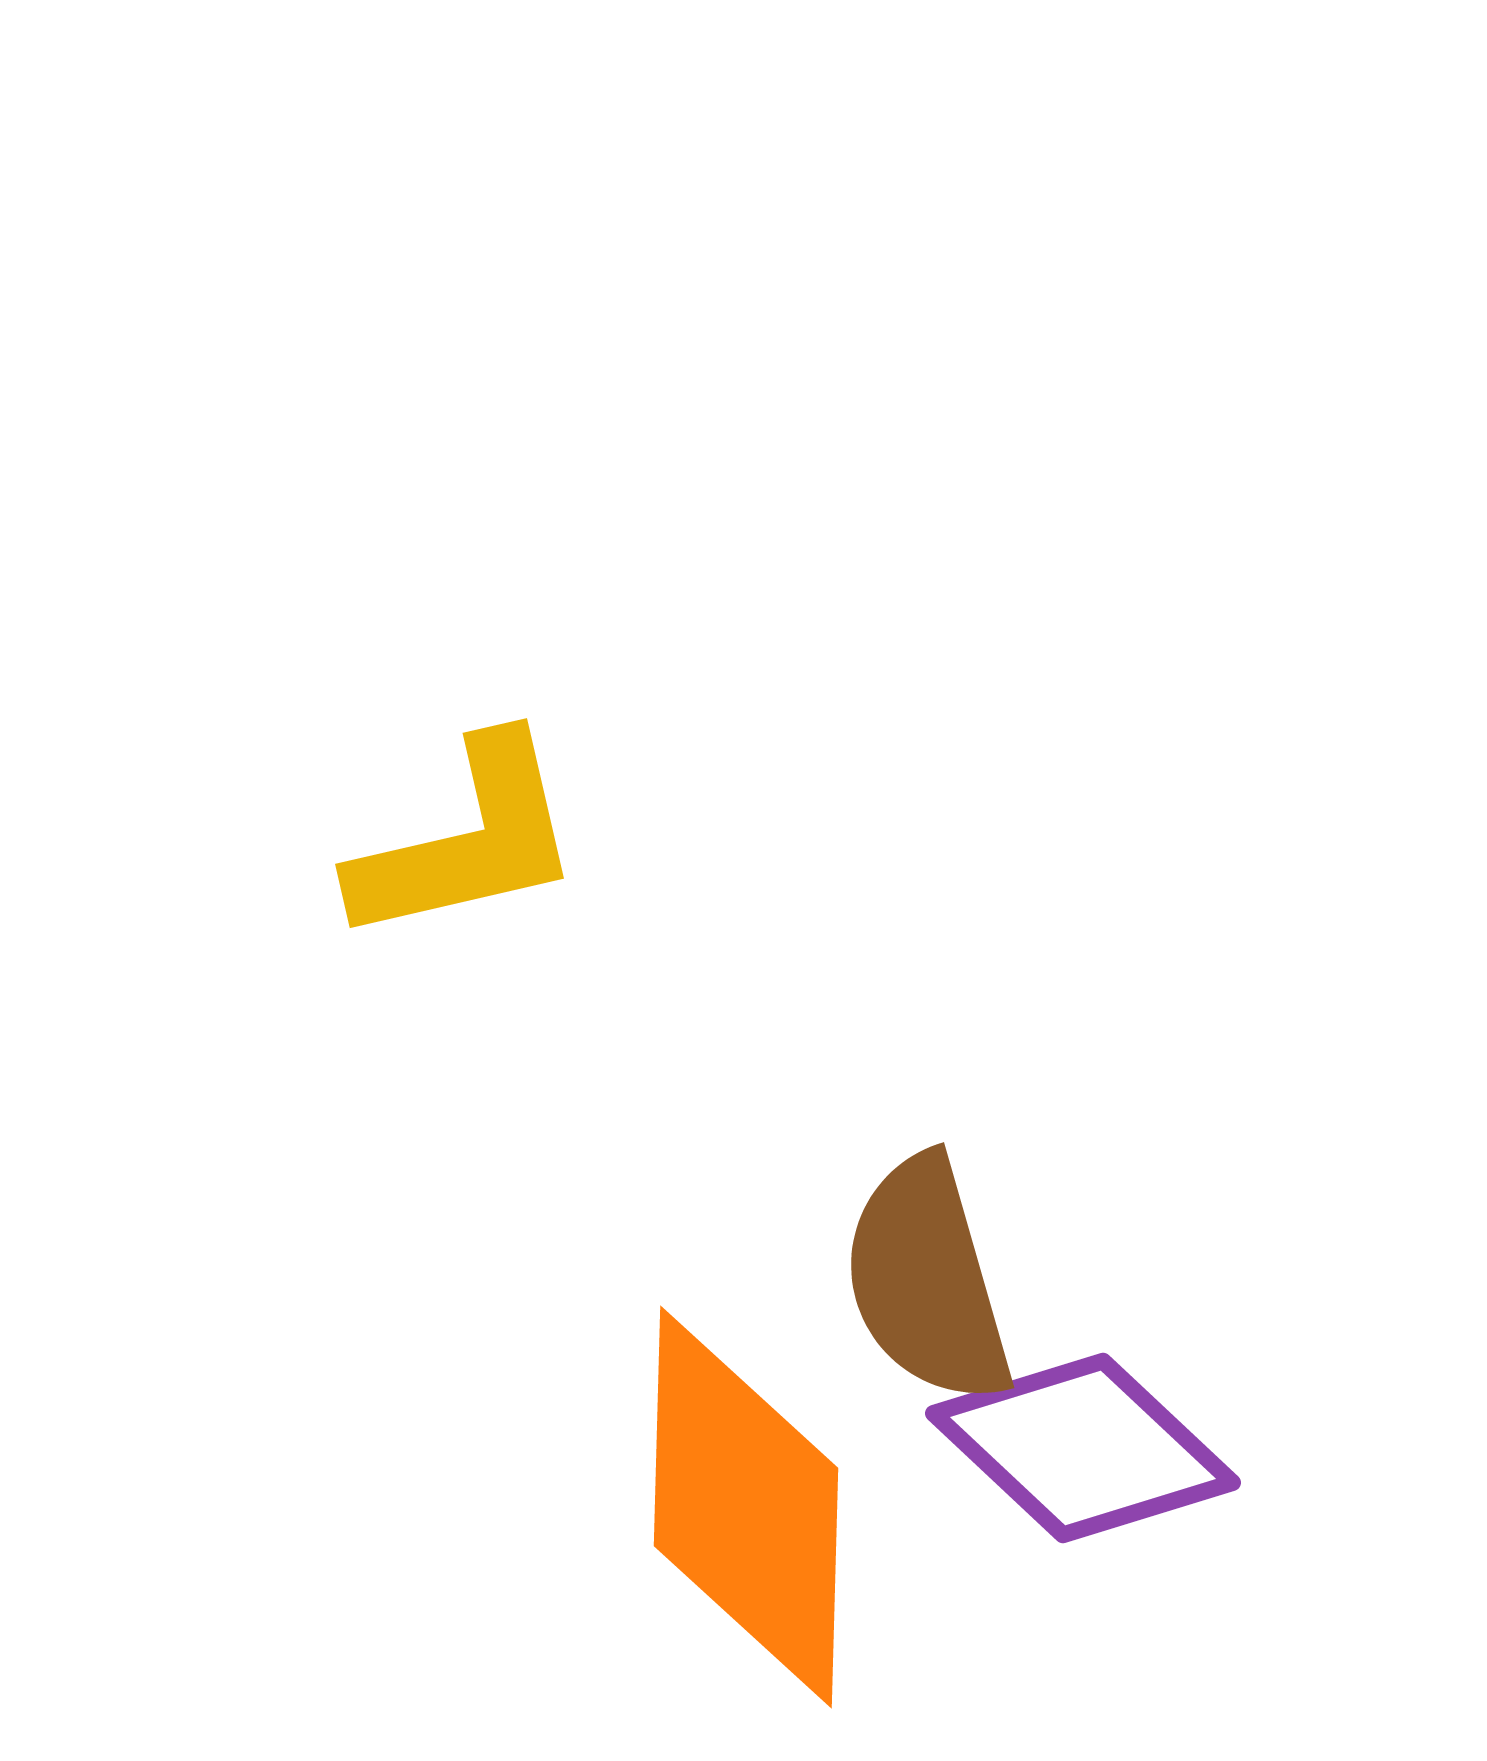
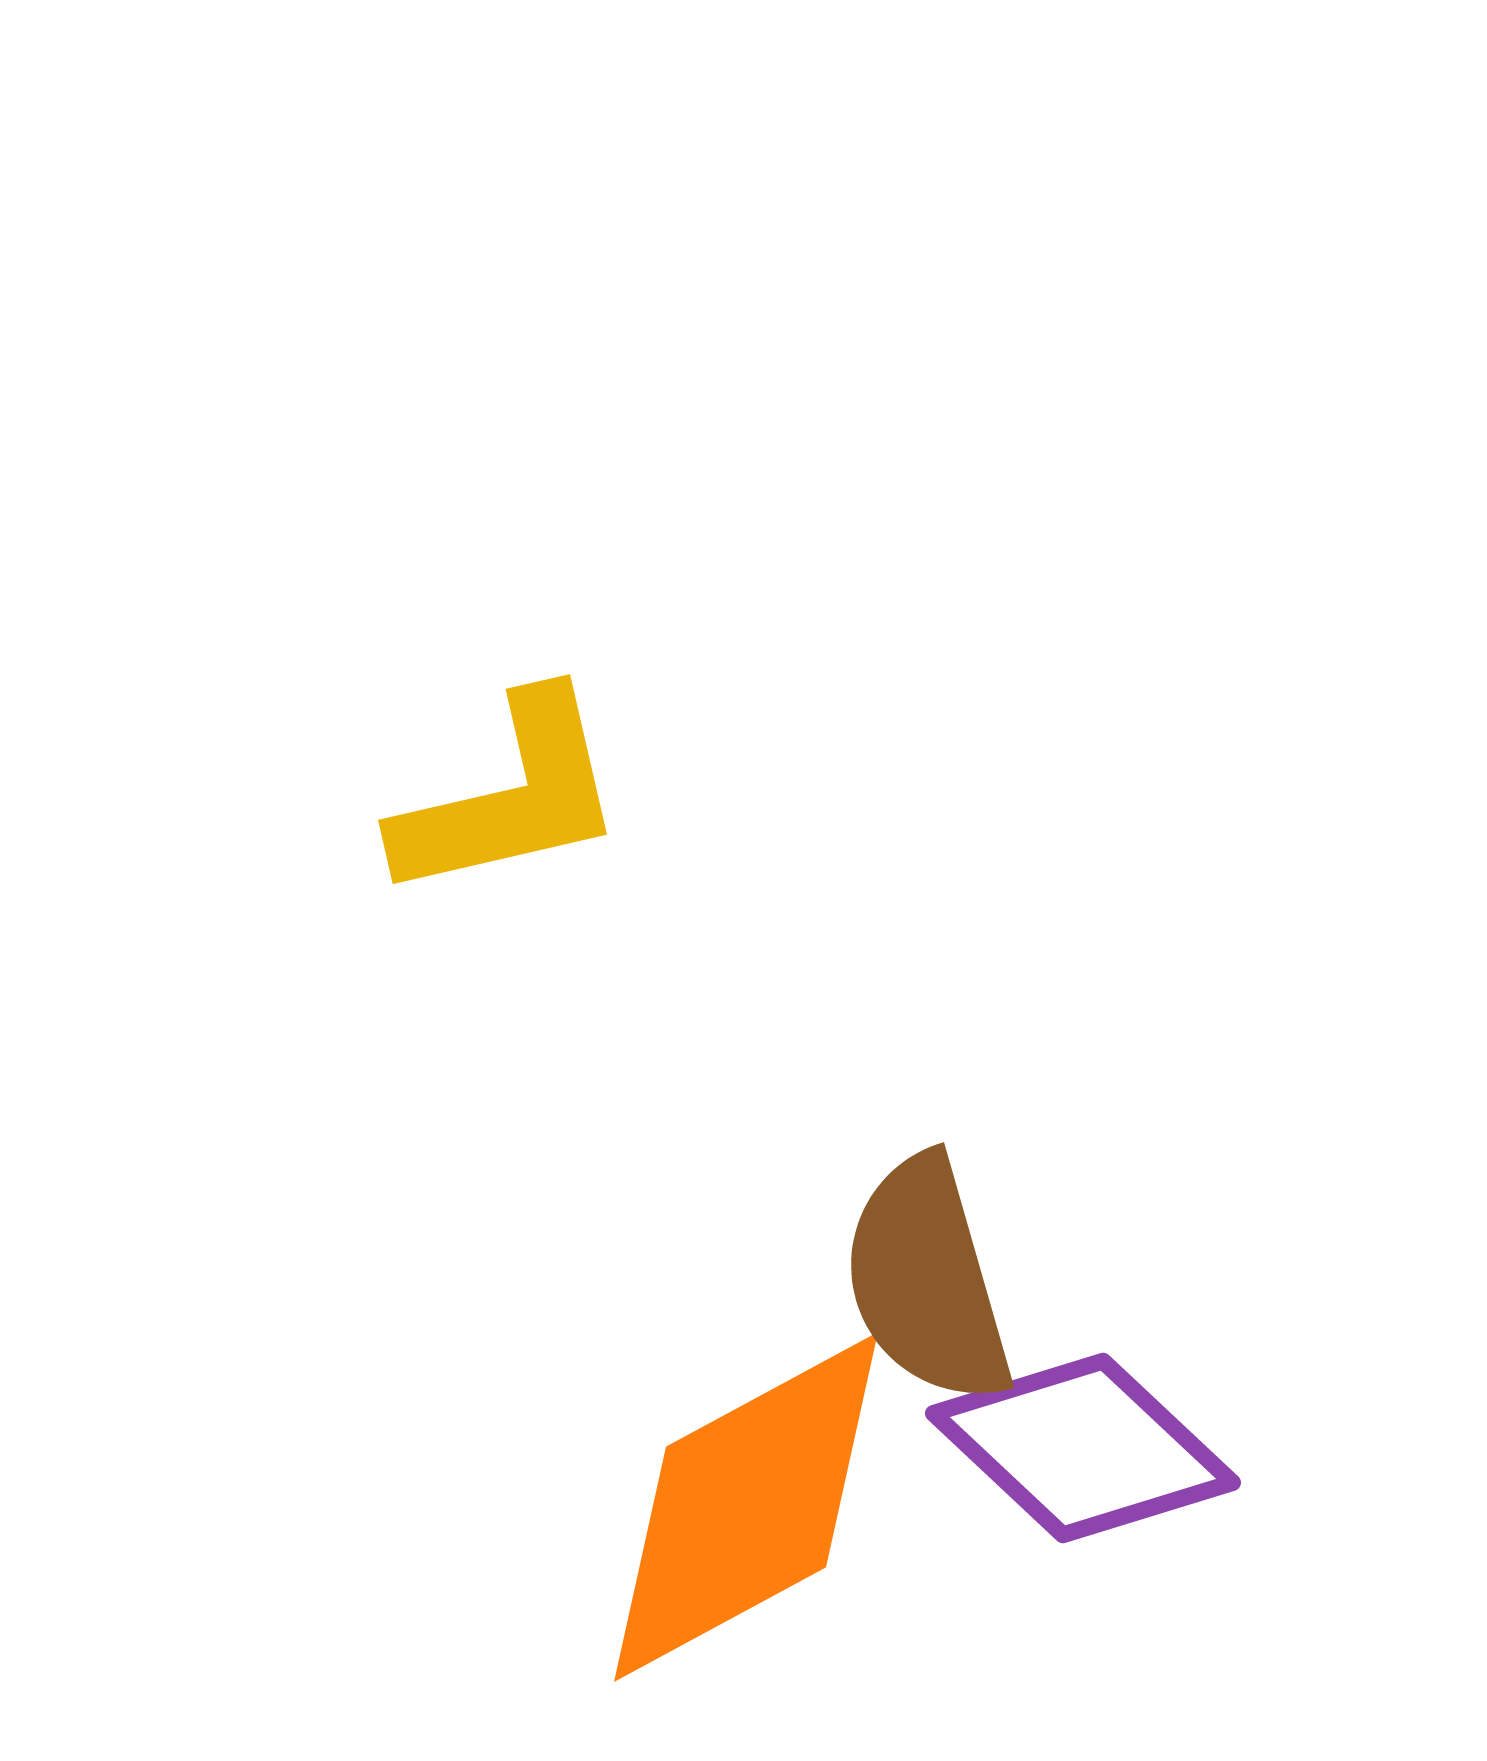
yellow L-shape: moved 43 px right, 44 px up
orange diamond: rotated 60 degrees clockwise
